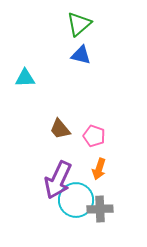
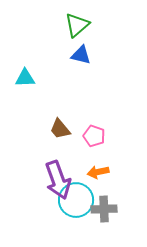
green triangle: moved 2 px left, 1 px down
orange arrow: moved 1 px left, 3 px down; rotated 60 degrees clockwise
purple arrow: rotated 45 degrees counterclockwise
gray cross: moved 4 px right
